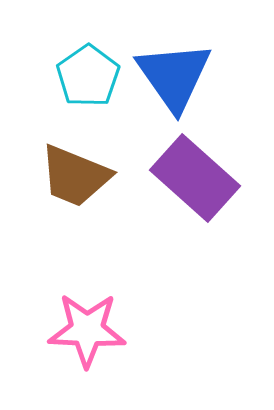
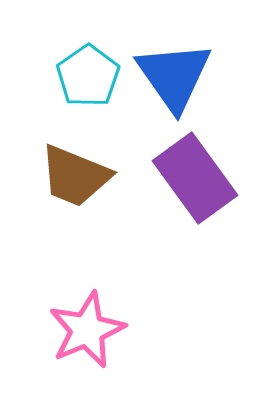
purple rectangle: rotated 12 degrees clockwise
pink star: rotated 26 degrees counterclockwise
